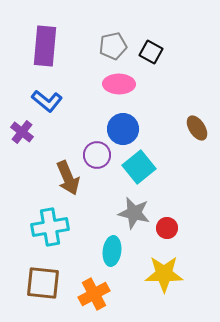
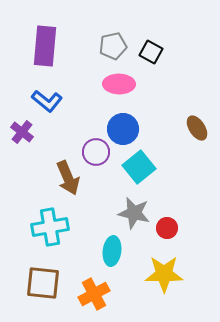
purple circle: moved 1 px left, 3 px up
